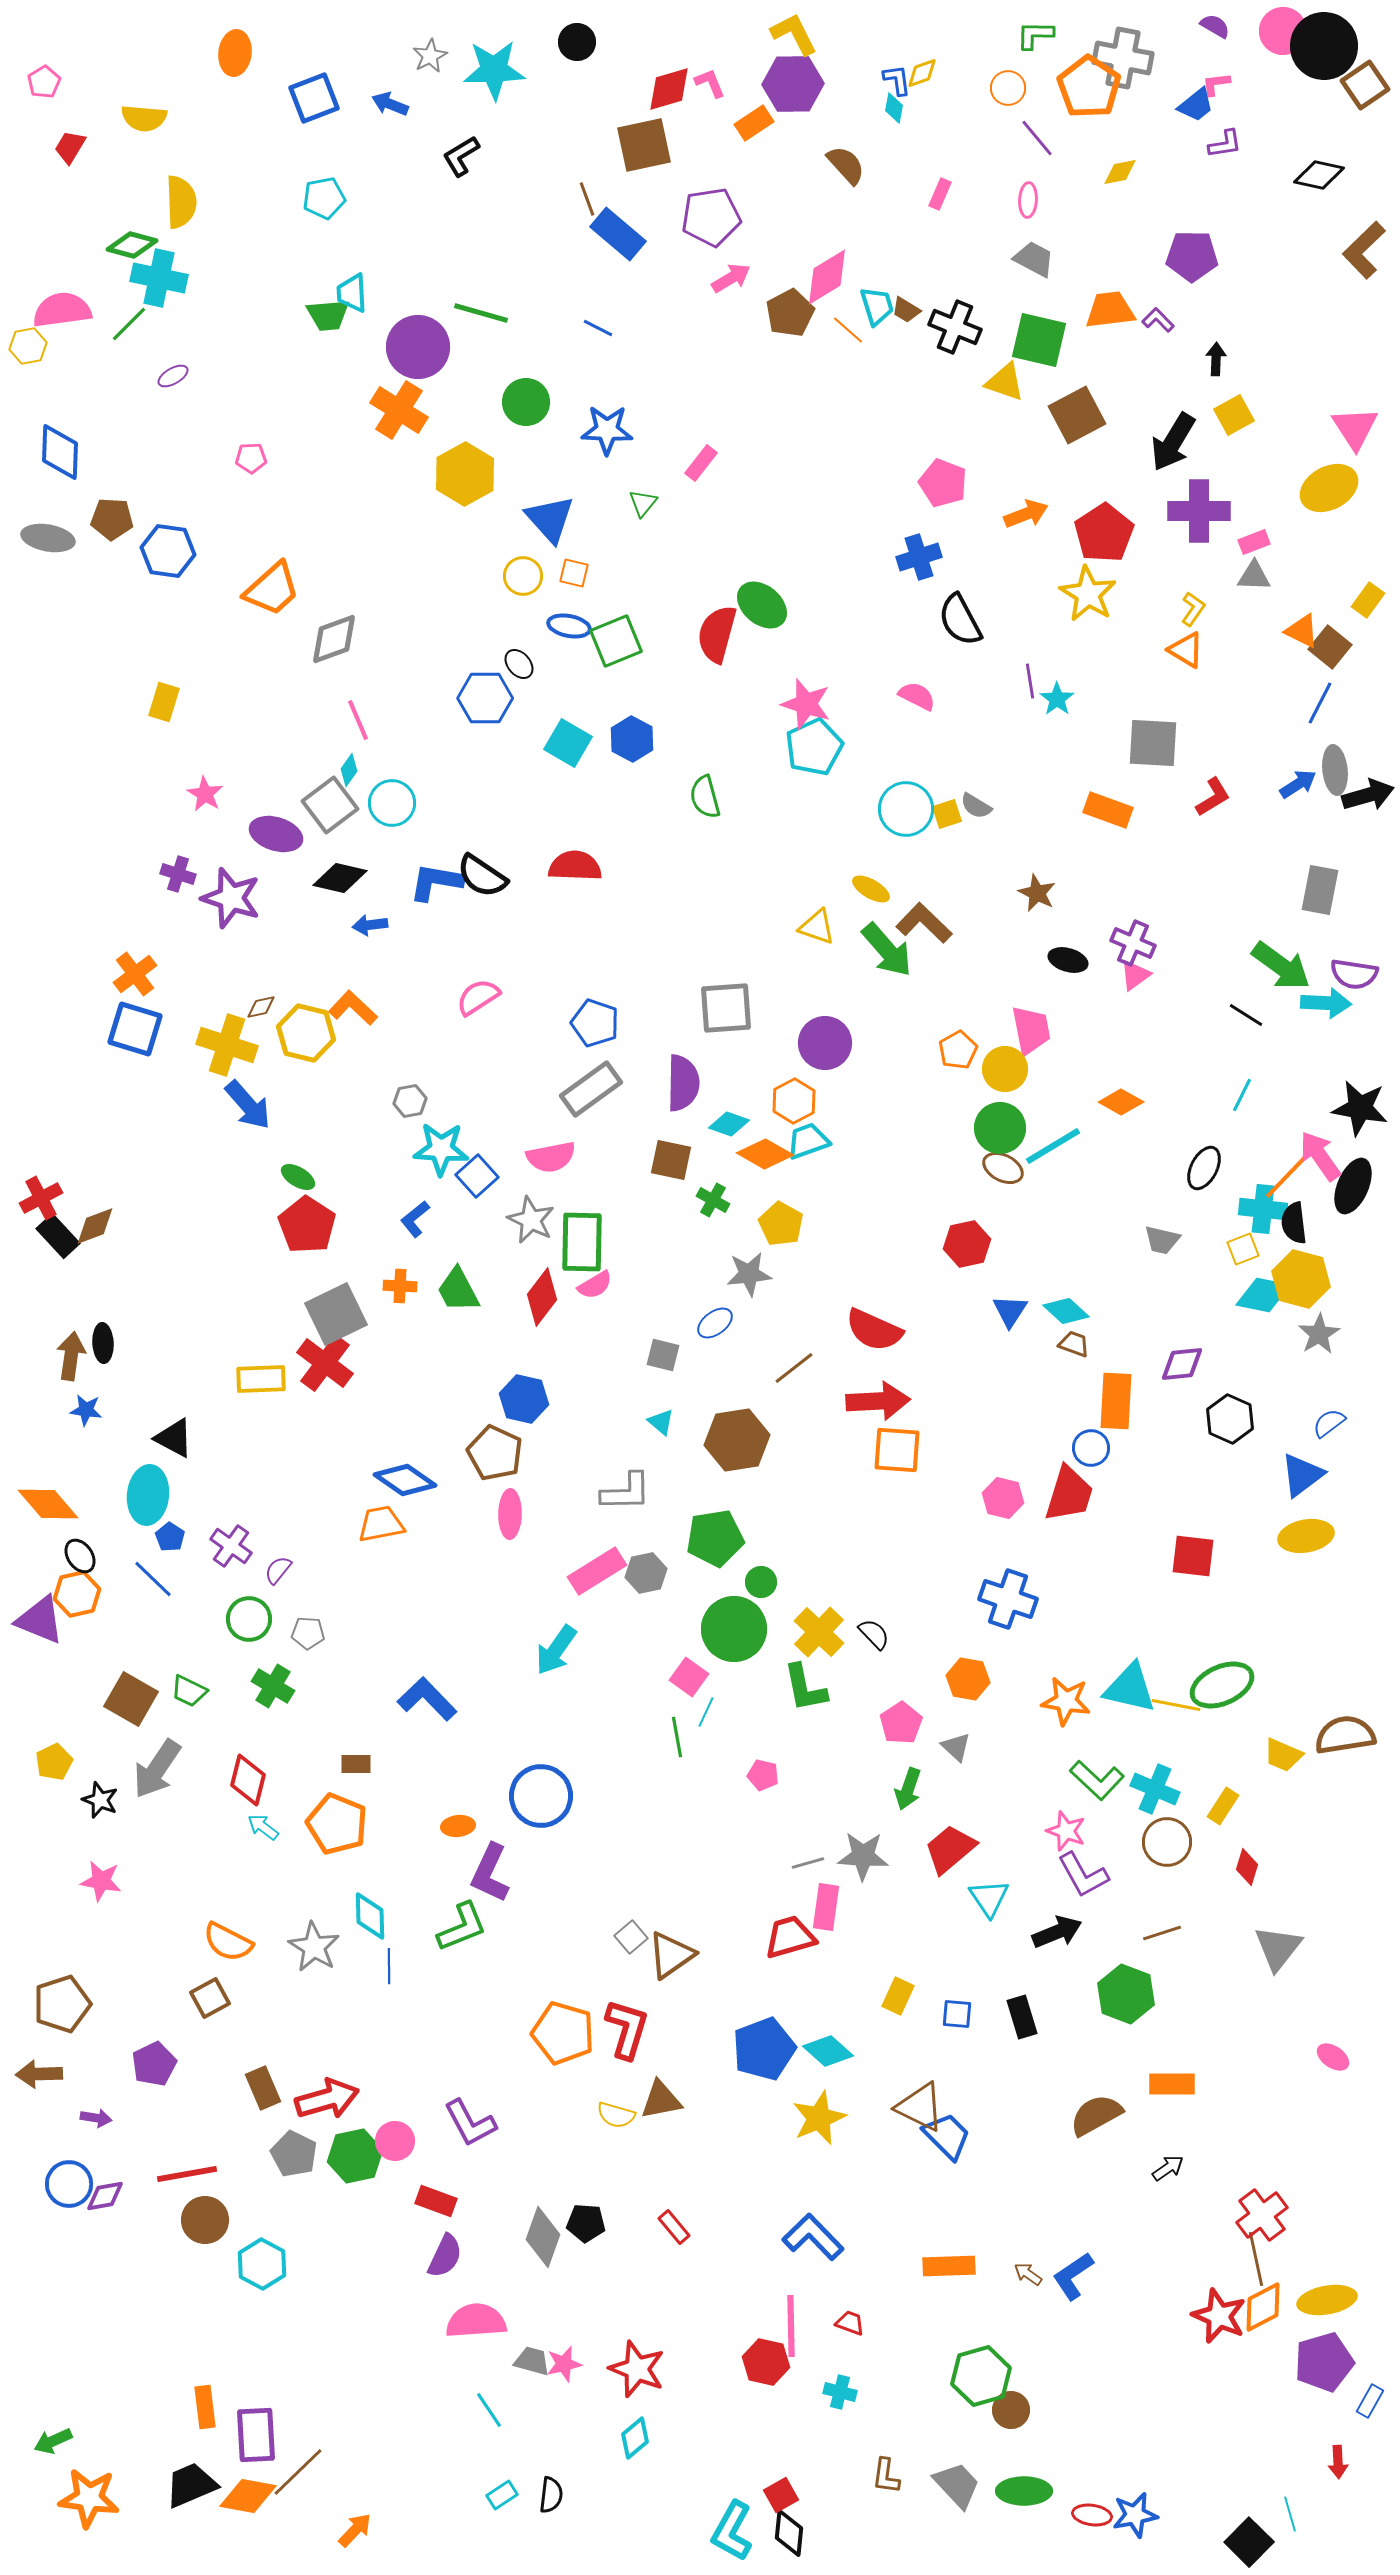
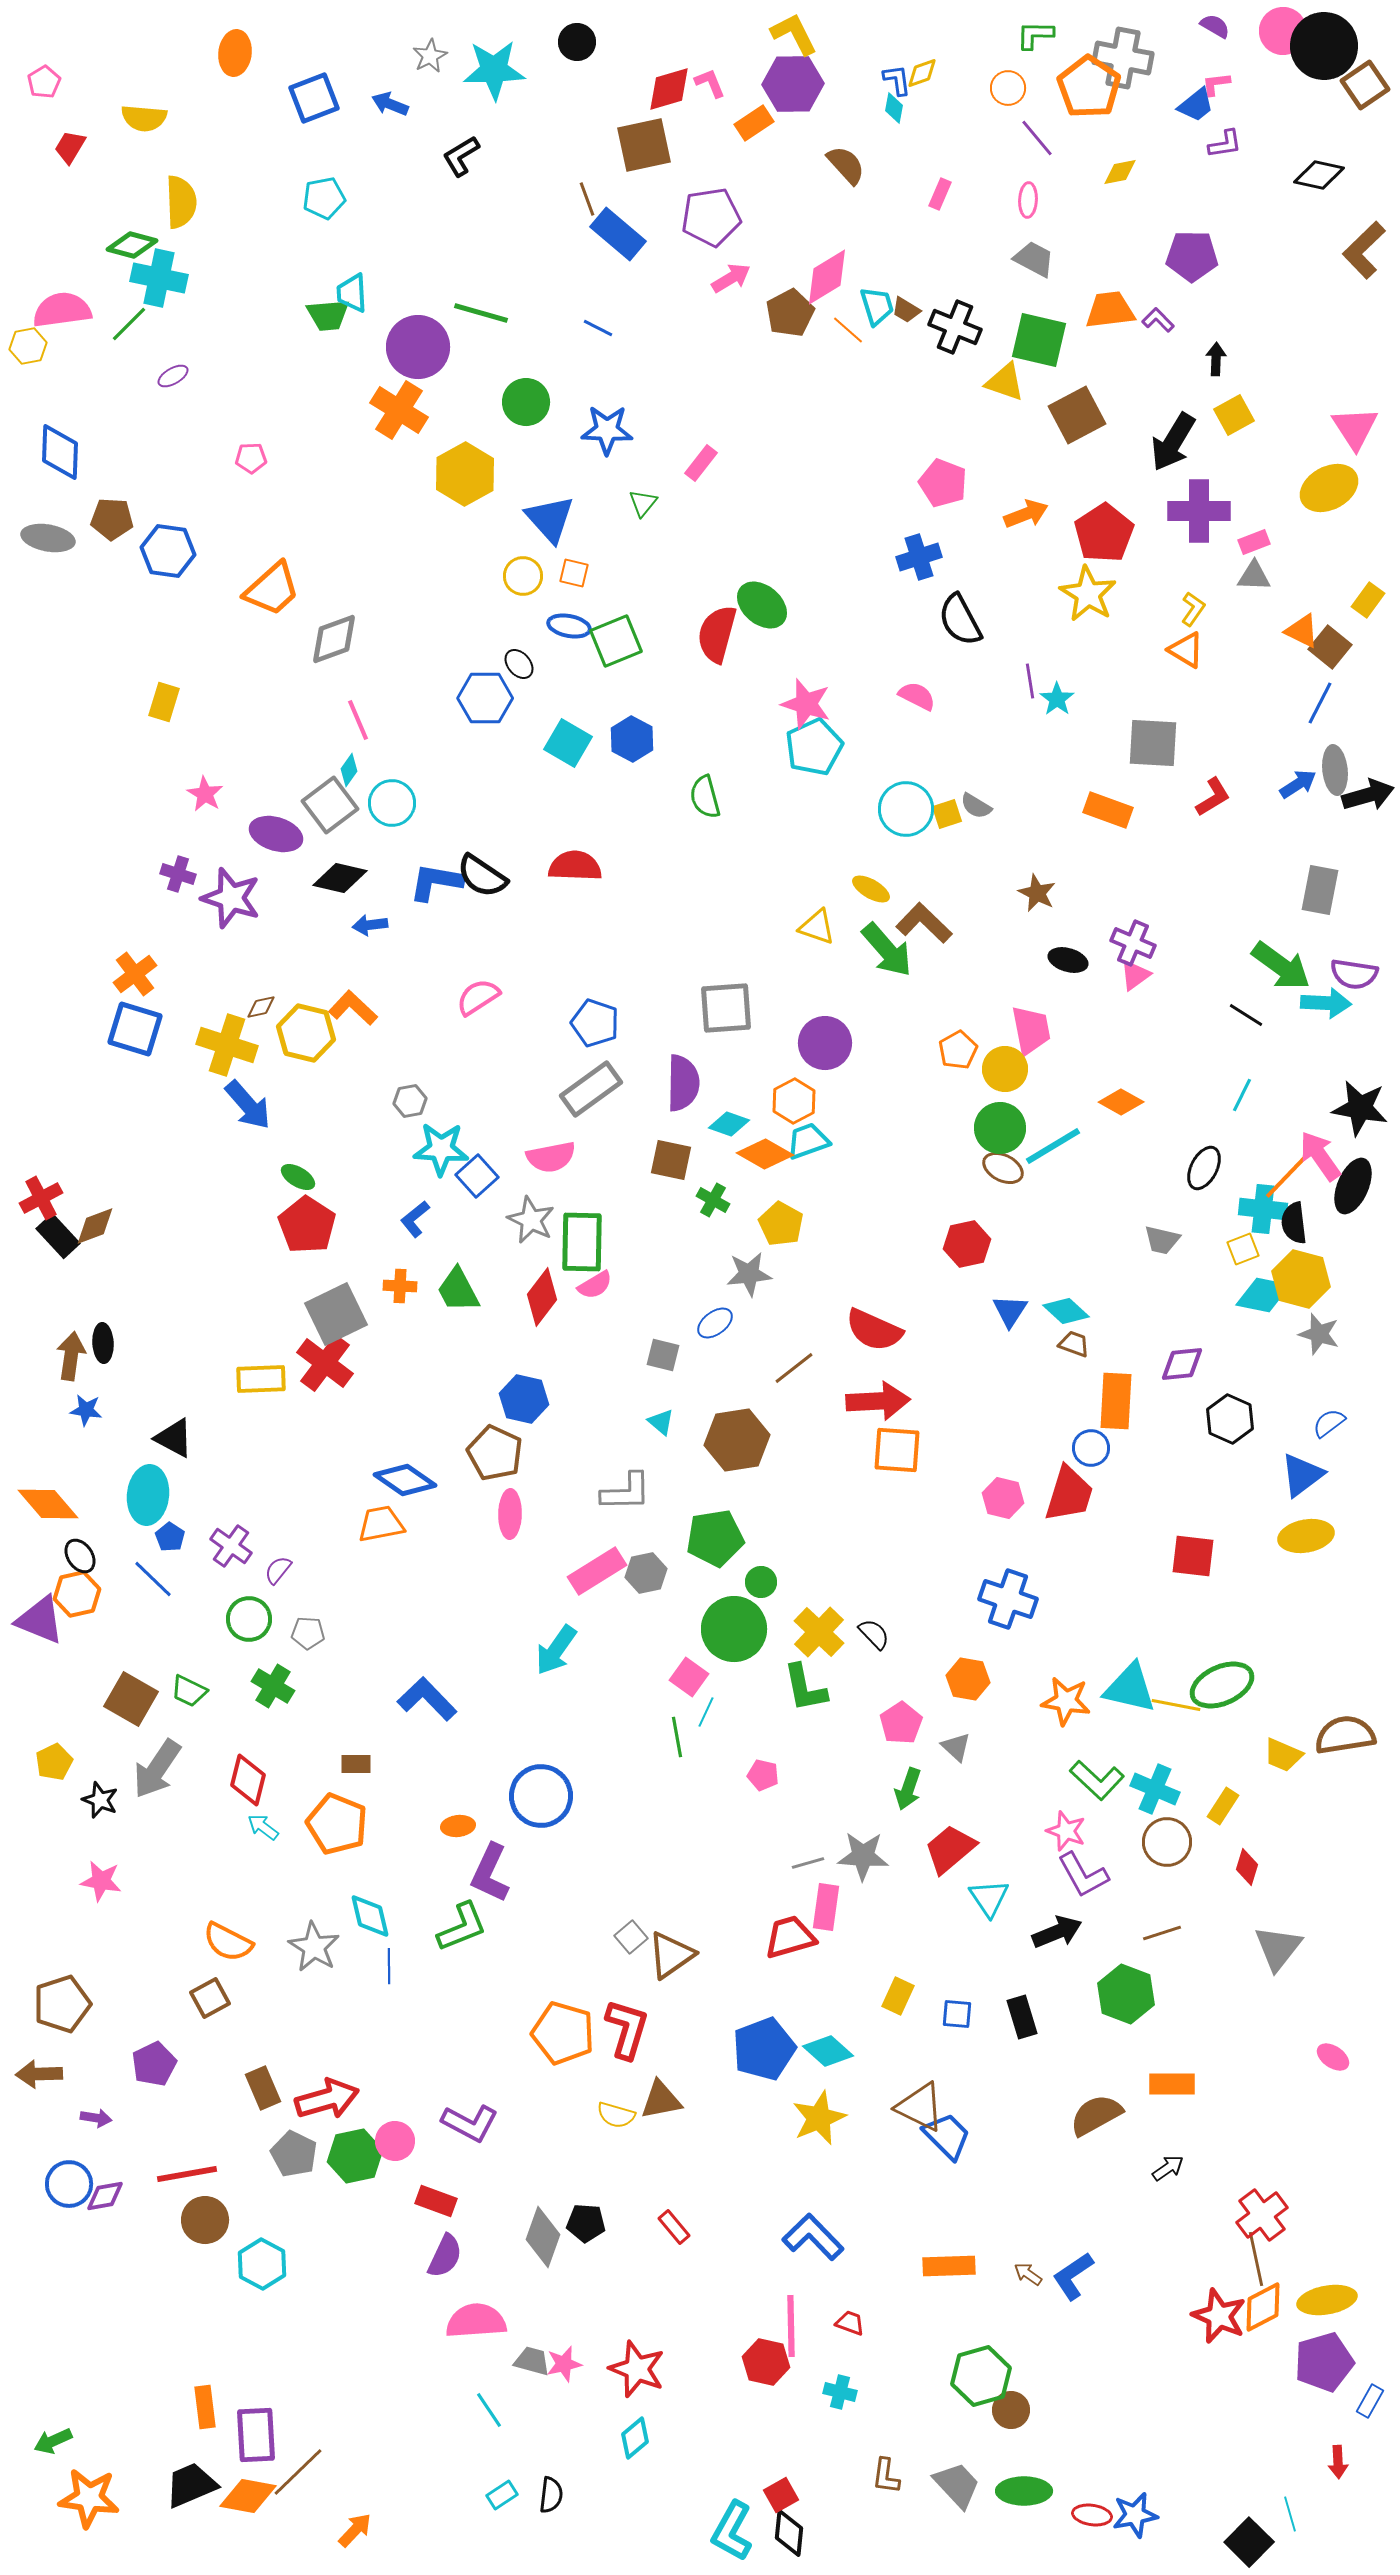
gray star at (1319, 1334): rotated 24 degrees counterclockwise
cyan diamond at (370, 1916): rotated 12 degrees counterclockwise
purple L-shape at (470, 2123): rotated 34 degrees counterclockwise
